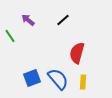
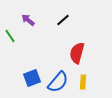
blue semicircle: moved 3 px down; rotated 80 degrees clockwise
